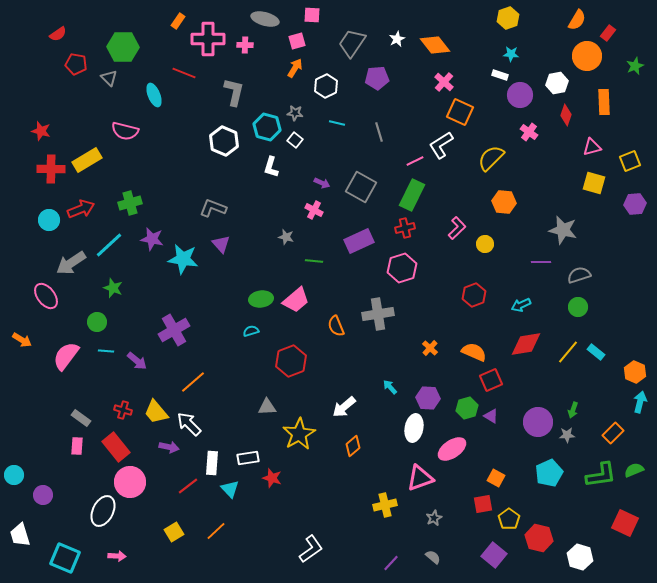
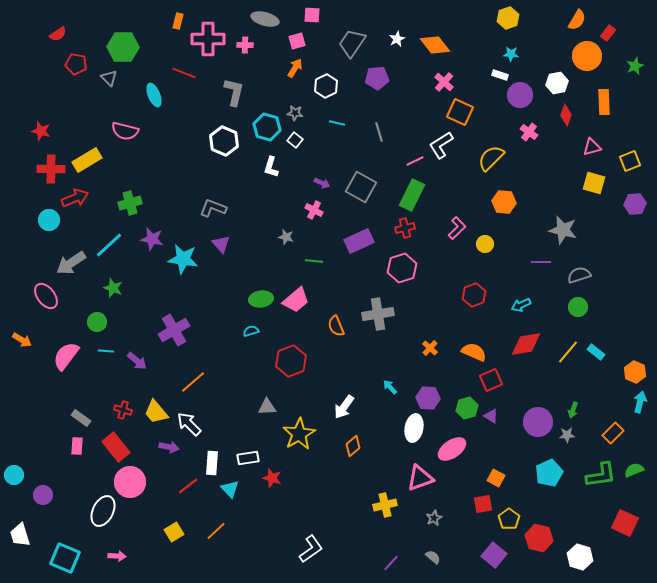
orange rectangle at (178, 21): rotated 21 degrees counterclockwise
red arrow at (81, 209): moved 6 px left, 11 px up
white arrow at (344, 407): rotated 15 degrees counterclockwise
